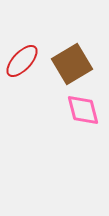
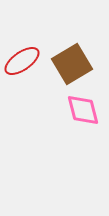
red ellipse: rotated 12 degrees clockwise
